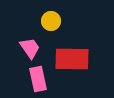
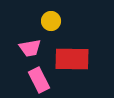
pink trapezoid: rotated 115 degrees clockwise
pink rectangle: moved 1 px right, 1 px down; rotated 15 degrees counterclockwise
